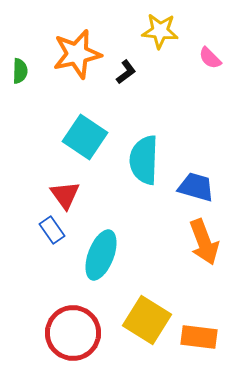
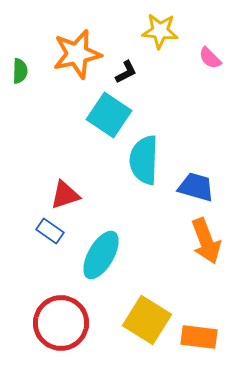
black L-shape: rotated 10 degrees clockwise
cyan square: moved 24 px right, 22 px up
red triangle: rotated 48 degrees clockwise
blue rectangle: moved 2 px left, 1 px down; rotated 20 degrees counterclockwise
orange arrow: moved 2 px right, 1 px up
cyan ellipse: rotated 9 degrees clockwise
red circle: moved 12 px left, 10 px up
